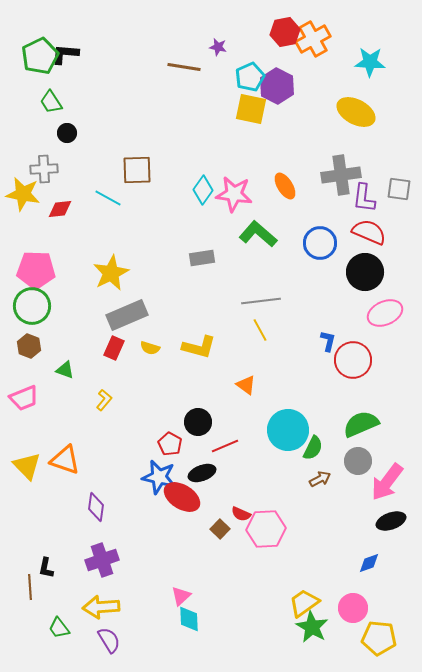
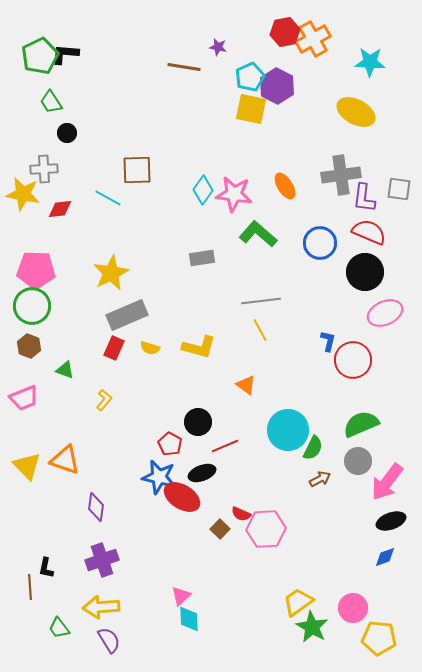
blue diamond at (369, 563): moved 16 px right, 6 px up
yellow trapezoid at (304, 603): moved 6 px left, 1 px up
